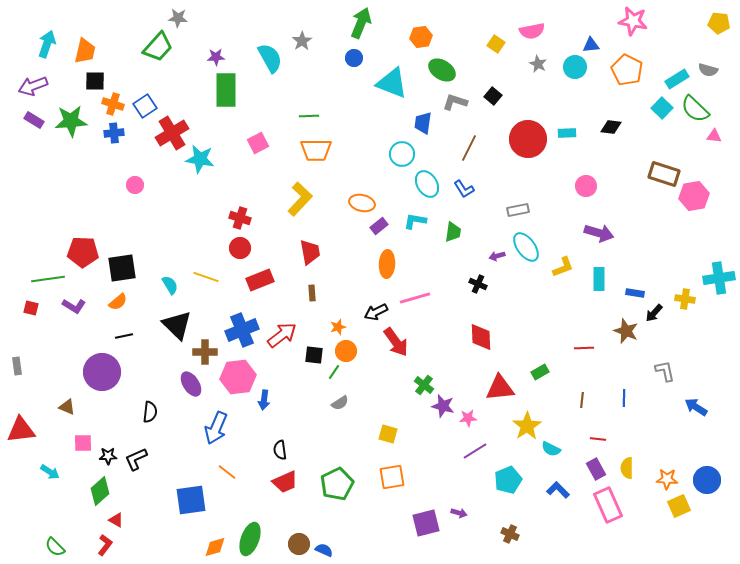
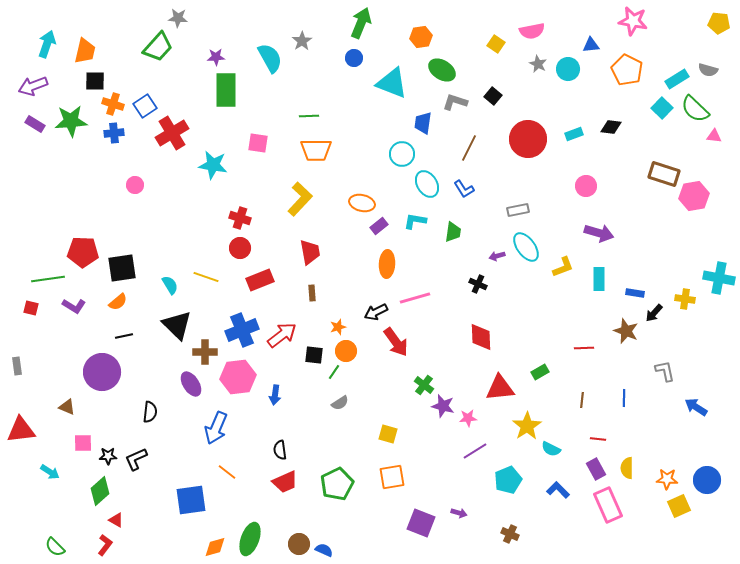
cyan circle at (575, 67): moved 7 px left, 2 px down
purple rectangle at (34, 120): moved 1 px right, 4 px down
cyan rectangle at (567, 133): moved 7 px right, 1 px down; rotated 18 degrees counterclockwise
pink square at (258, 143): rotated 35 degrees clockwise
cyan star at (200, 159): moved 13 px right, 6 px down
cyan cross at (719, 278): rotated 20 degrees clockwise
blue arrow at (264, 400): moved 11 px right, 5 px up
purple square at (426, 523): moved 5 px left; rotated 36 degrees clockwise
